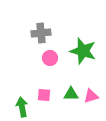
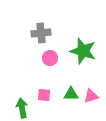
green arrow: moved 1 px down
